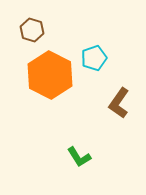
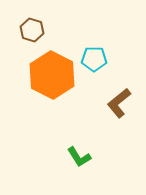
cyan pentagon: moved 1 px down; rotated 20 degrees clockwise
orange hexagon: moved 2 px right
brown L-shape: rotated 16 degrees clockwise
